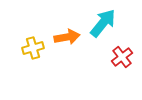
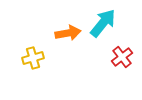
orange arrow: moved 1 px right, 4 px up
yellow cross: moved 10 px down
